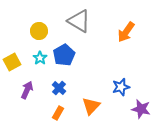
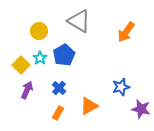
yellow square: moved 9 px right, 3 px down; rotated 18 degrees counterclockwise
orange triangle: moved 2 px left; rotated 18 degrees clockwise
